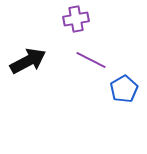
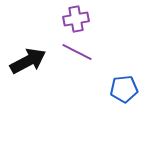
purple line: moved 14 px left, 8 px up
blue pentagon: rotated 24 degrees clockwise
